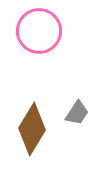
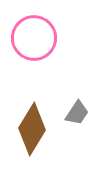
pink circle: moved 5 px left, 7 px down
